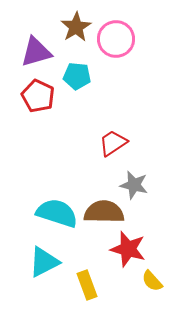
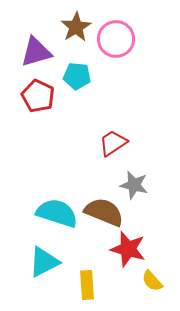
brown semicircle: rotated 21 degrees clockwise
yellow rectangle: rotated 16 degrees clockwise
